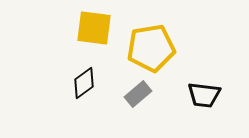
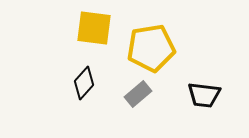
black diamond: rotated 12 degrees counterclockwise
